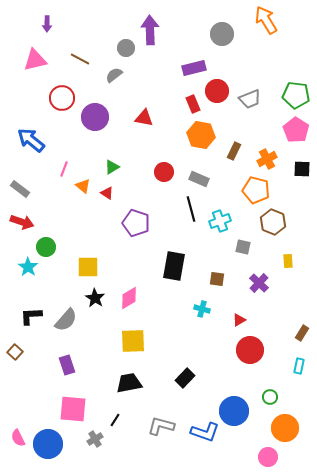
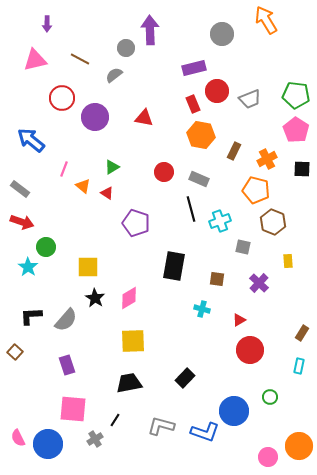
orange circle at (285, 428): moved 14 px right, 18 px down
